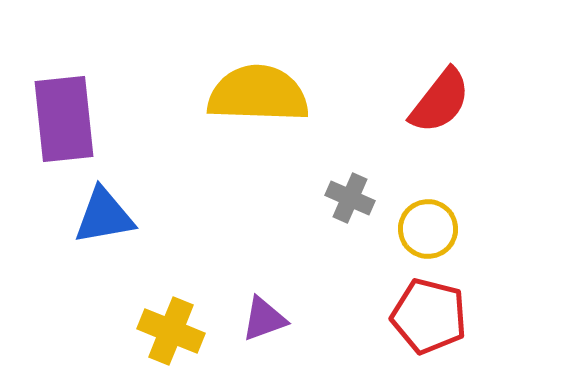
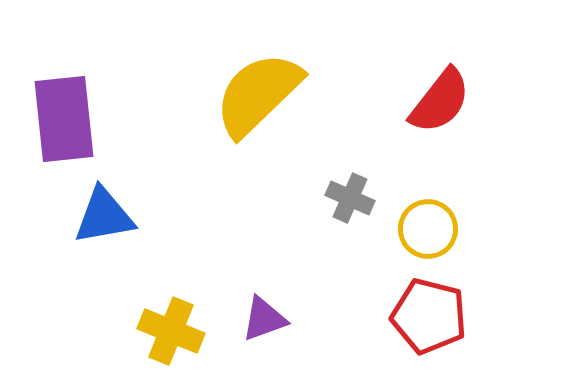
yellow semicircle: rotated 46 degrees counterclockwise
